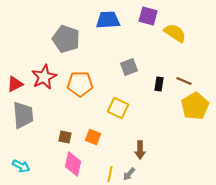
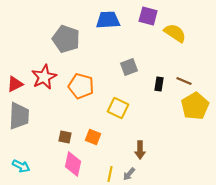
orange pentagon: moved 1 px right, 2 px down; rotated 15 degrees clockwise
gray trapezoid: moved 4 px left, 1 px down; rotated 8 degrees clockwise
